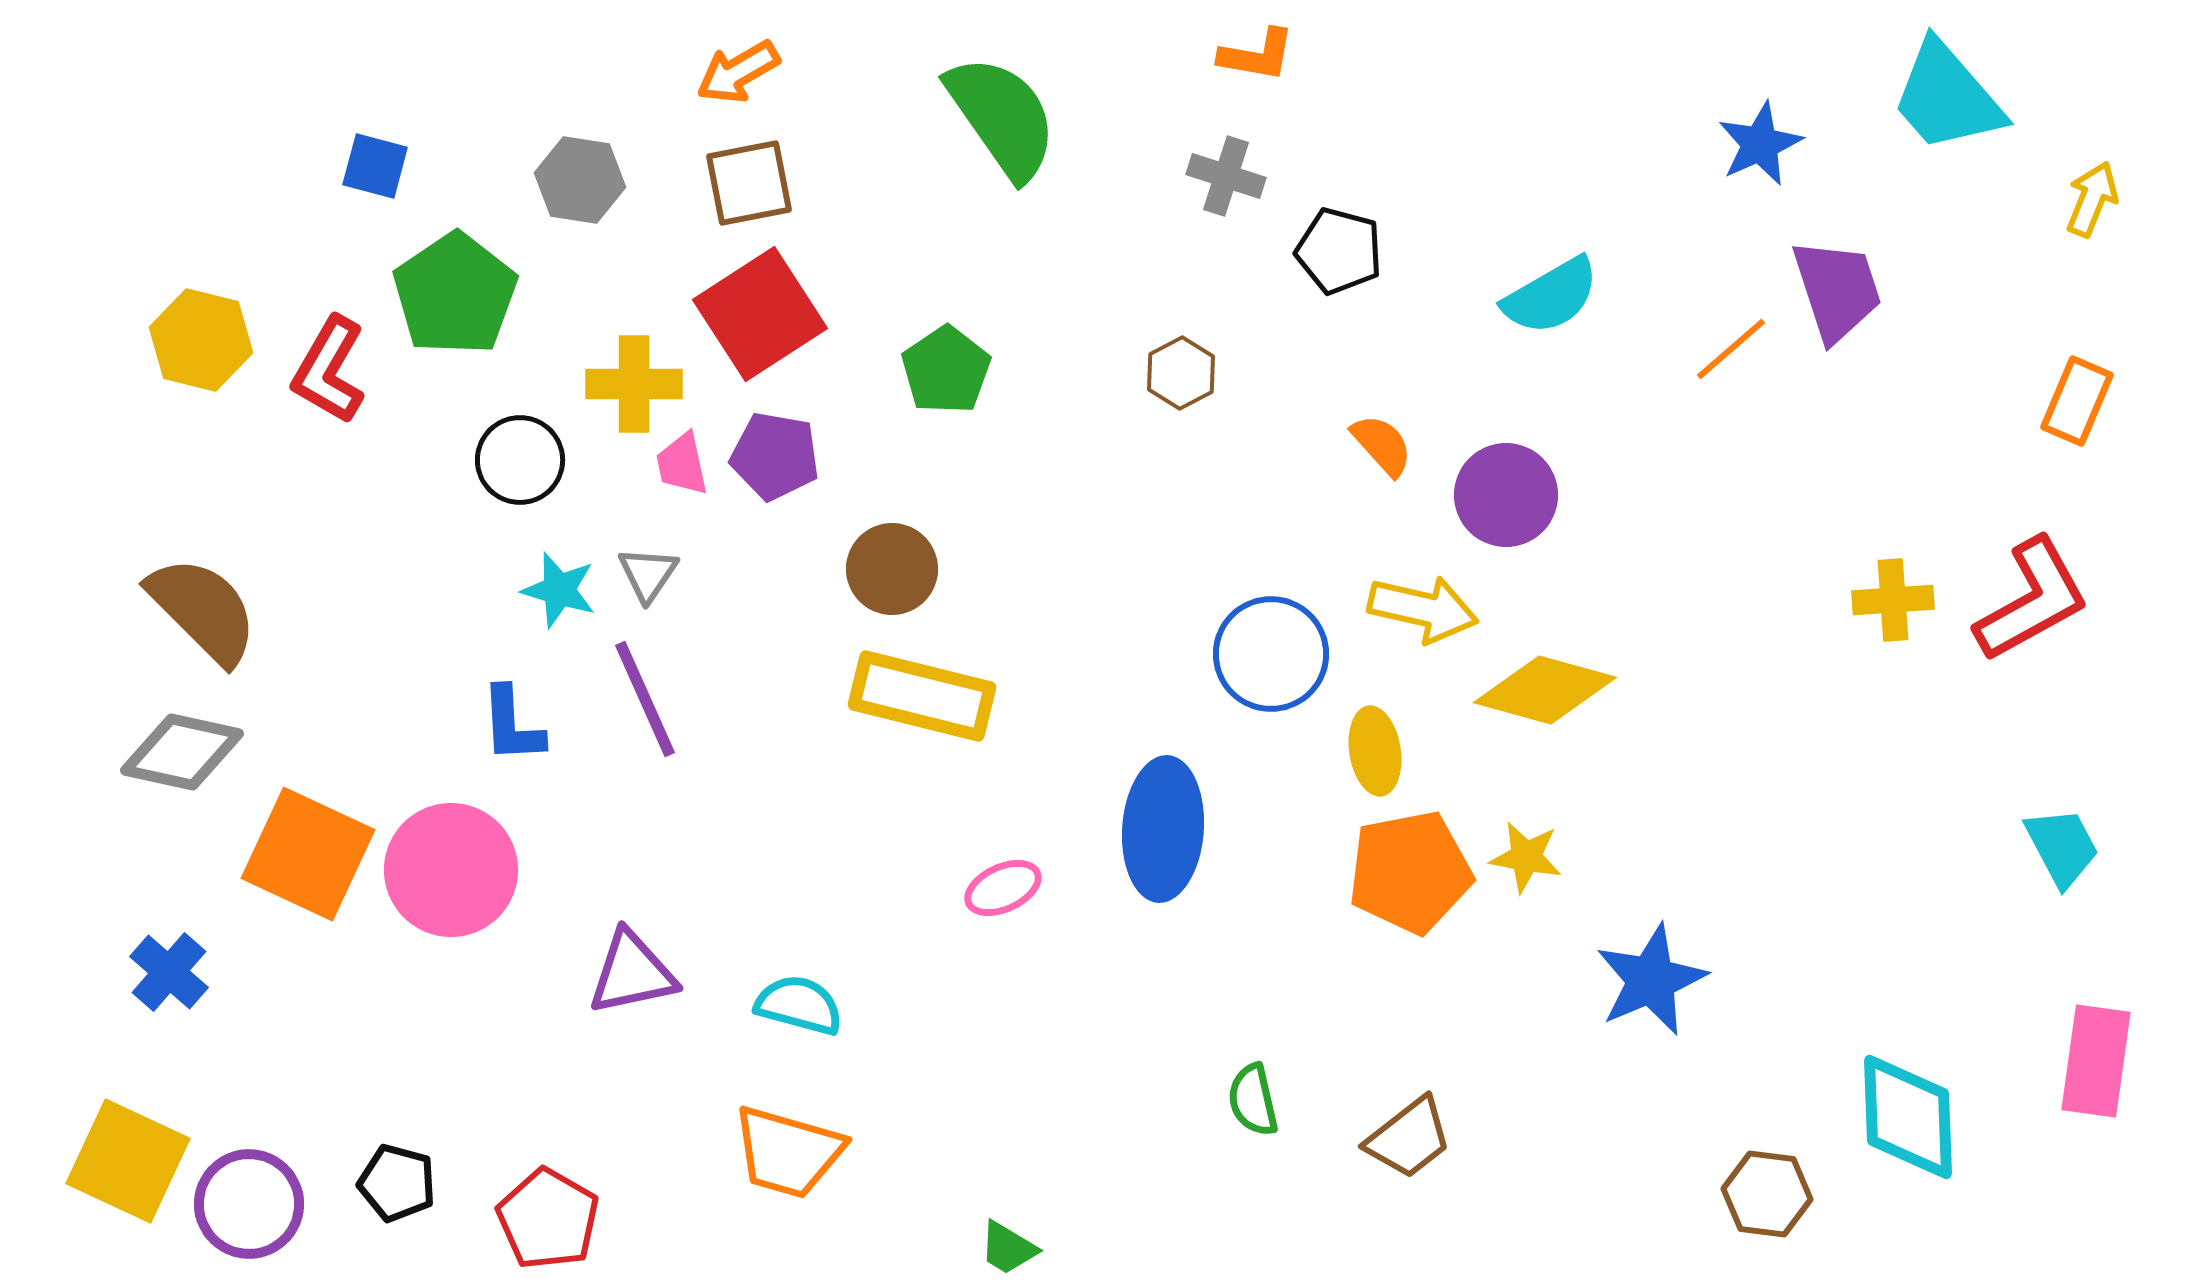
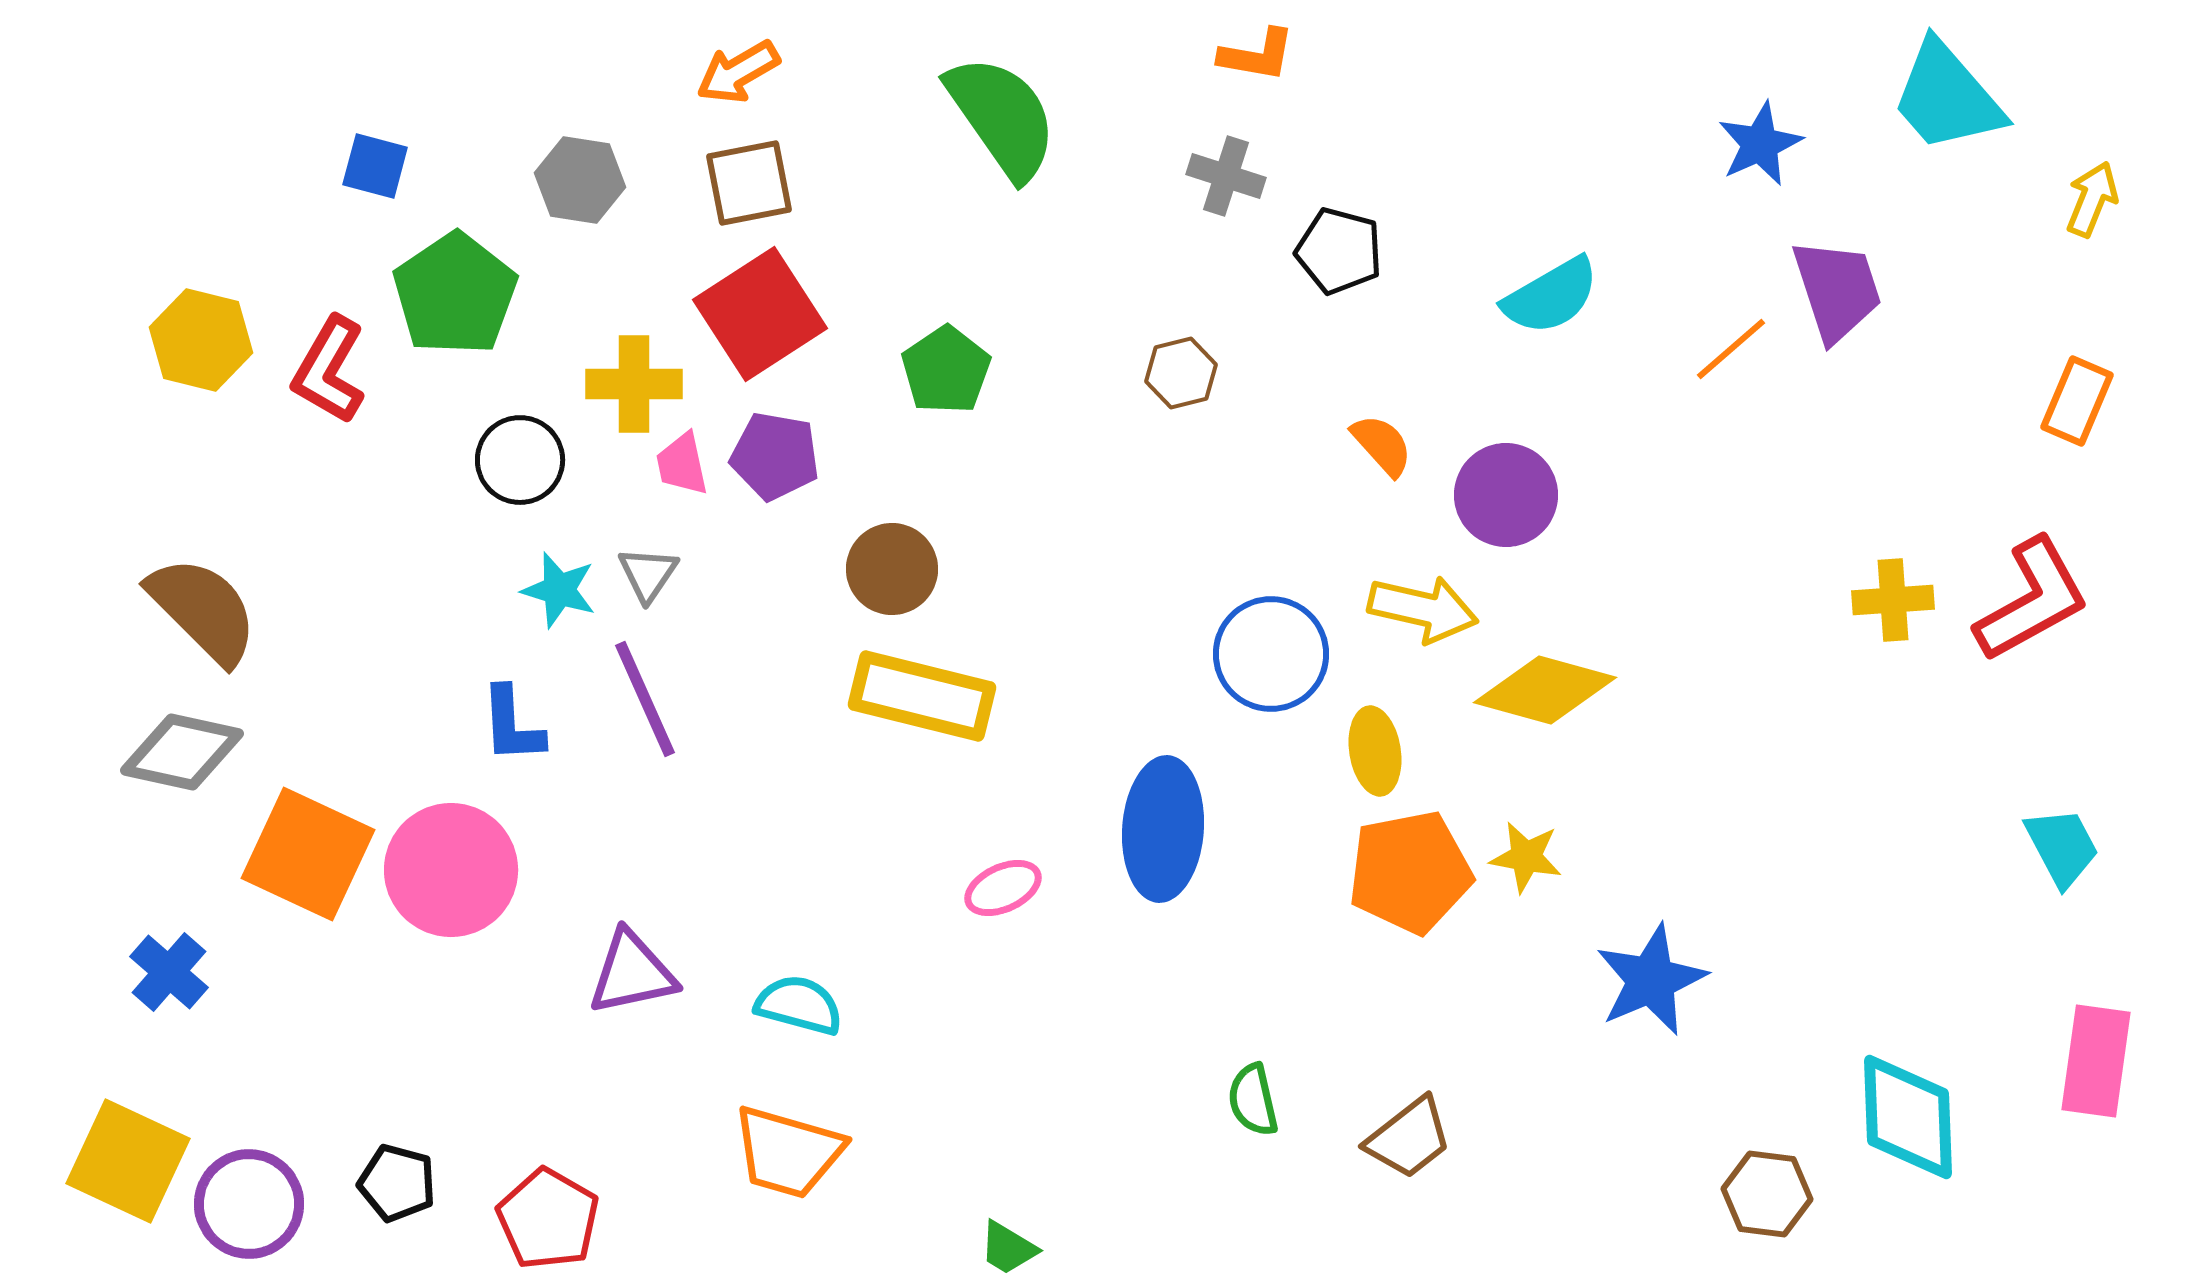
brown hexagon at (1181, 373): rotated 14 degrees clockwise
